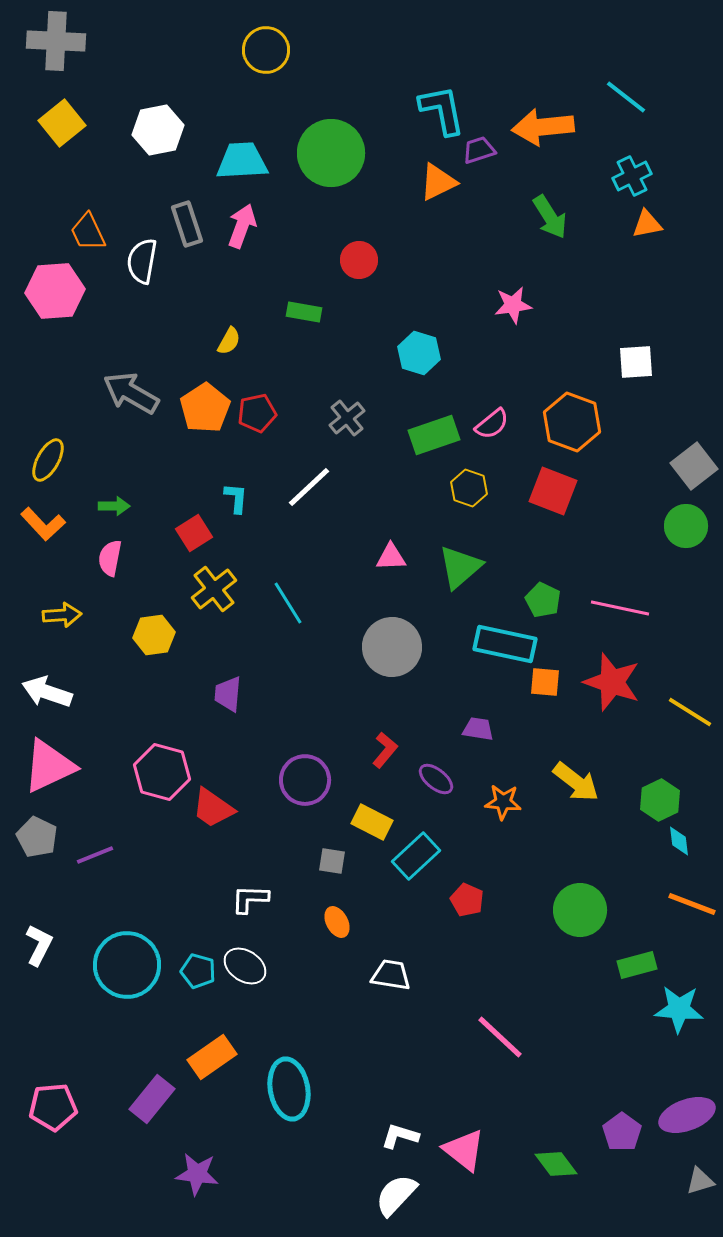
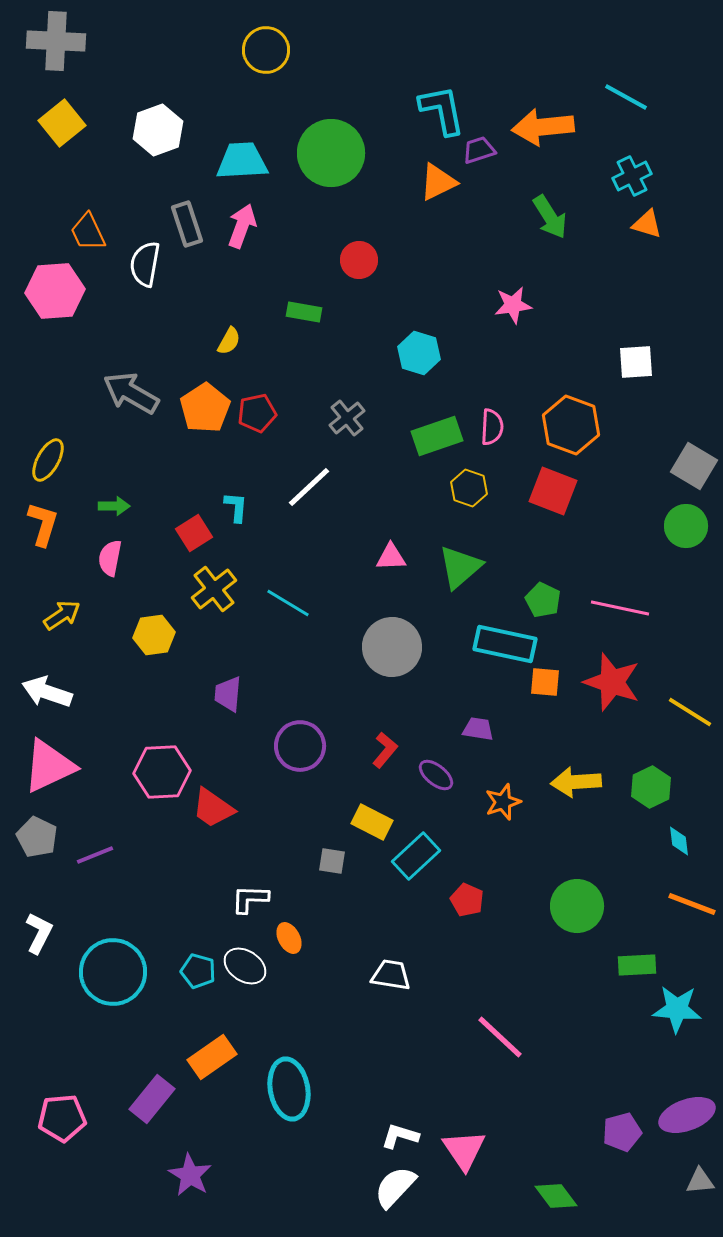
cyan line at (626, 97): rotated 9 degrees counterclockwise
white hexagon at (158, 130): rotated 9 degrees counterclockwise
orange triangle at (647, 224): rotated 28 degrees clockwise
white semicircle at (142, 261): moved 3 px right, 3 px down
orange hexagon at (572, 422): moved 1 px left, 3 px down
pink semicircle at (492, 424): moved 3 px down; rotated 48 degrees counterclockwise
green rectangle at (434, 435): moved 3 px right, 1 px down
gray square at (694, 466): rotated 21 degrees counterclockwise
cyan L-shape at (236, 498): moved 9 px down
orange L-shape at (43, 524): rotated 120 degrees counterclockwise
cyan line at (288, 603): rotated 27 degrees counterclockwise
yellow arrow at (62, 615): rotated 30 degrees counterclockwise
pink hexagon at (162, 772): rotated 18 degrees counterclockwise
purple ellipse at (436, 779): moved 4 px up
purple circle at (305, 780): moved 5 px left, 34 px up
yellow arrow at (576, 782): rotated 138 degrees clockwise
green hexagon at (660, 800): moved 9 px left, 13 px up
orange star at (503, 802): rotated 24 degrees counterclockwise
green circle at (580, 910): moved 3 px left, 4 px up
orange ellipse at (337, 922): moved 48 px left, 16 px down
white L-shape at (39, 945): moved 12 px up
cyan circle at (127, 965): moved 14 px left, 7 px down
green rectangle at (637, 965): rotated 12 degrees clockwise
cyan star at (679, 1009): moved 2 px left
pink pentagon at (53, 1107): moved 9 px right, 11 px down
purple pentagon at (622, 1132): rotated 21 degrees clockwise
pink triangle at (464, 1150): rotated 18 degrees clockwise
green diamond at (556, 1164): moved 32 px down
purple star at (197, 1174): moved 7 px left, 1 px down; rotated 24 degrees clockwise
gray triangle at (700, 1181): rotated 12 degrees clockwise
white semicircle at (396, 1195): moved 1 px left, 8 px up
